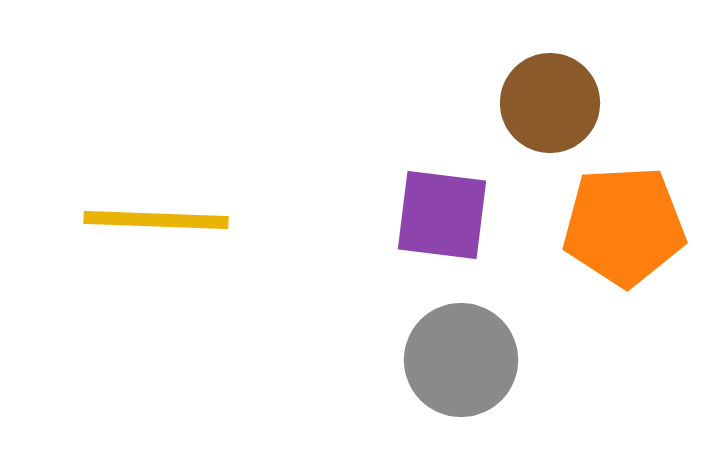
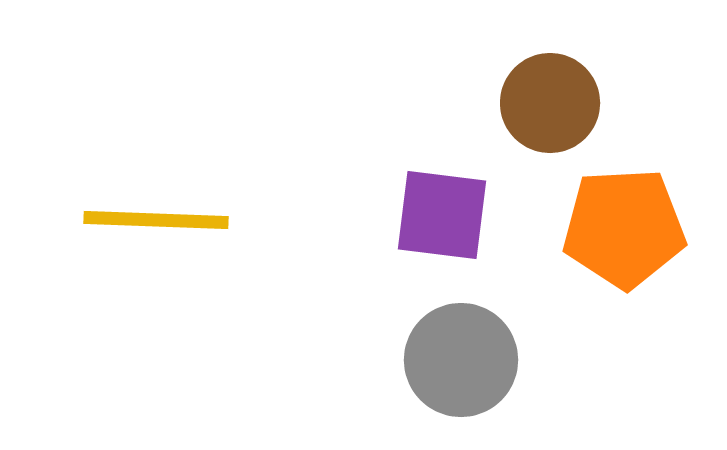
orange pentagon: moved 2 px down
